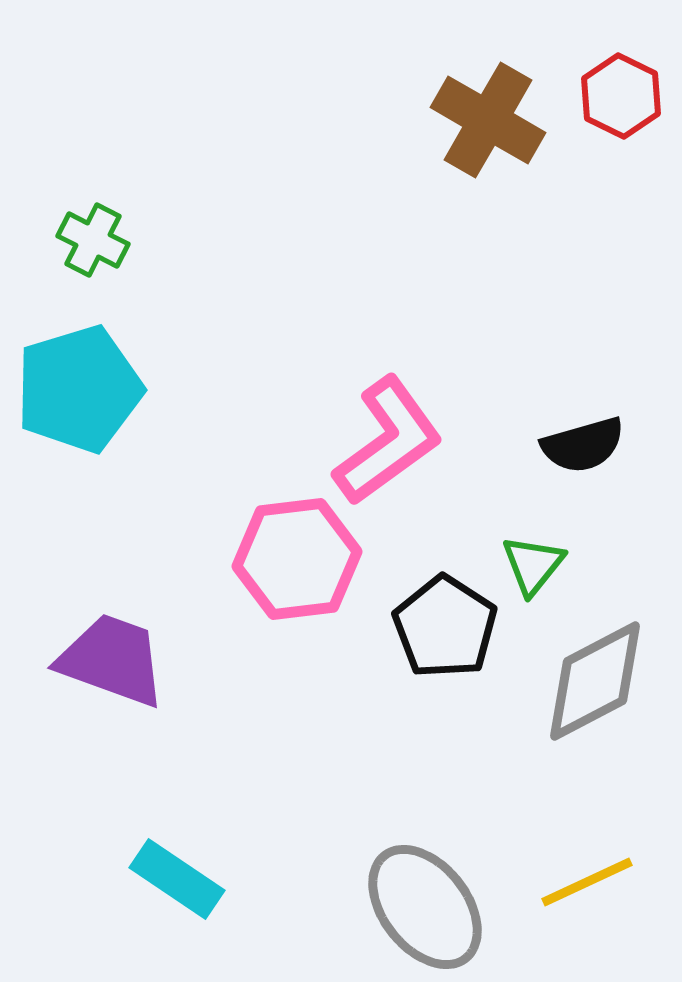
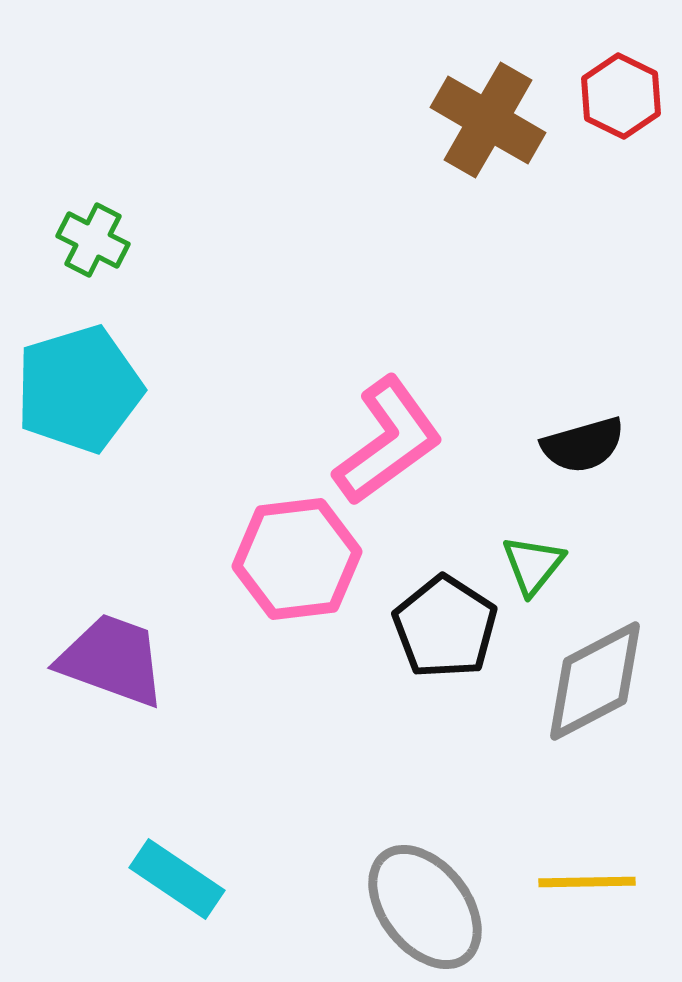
yellow line: rotated 24 degrees clockwise
